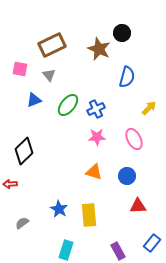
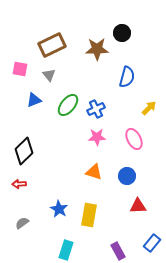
brown star: moved 2 px left; rotated 25 degrees counterclockwise
red arrow: moved 9 px right
yellow rectangle: rotated 15 degrees clockwise
